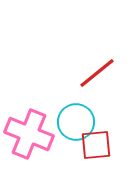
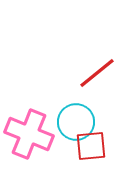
red square: moved 5 px left, 1 px down
